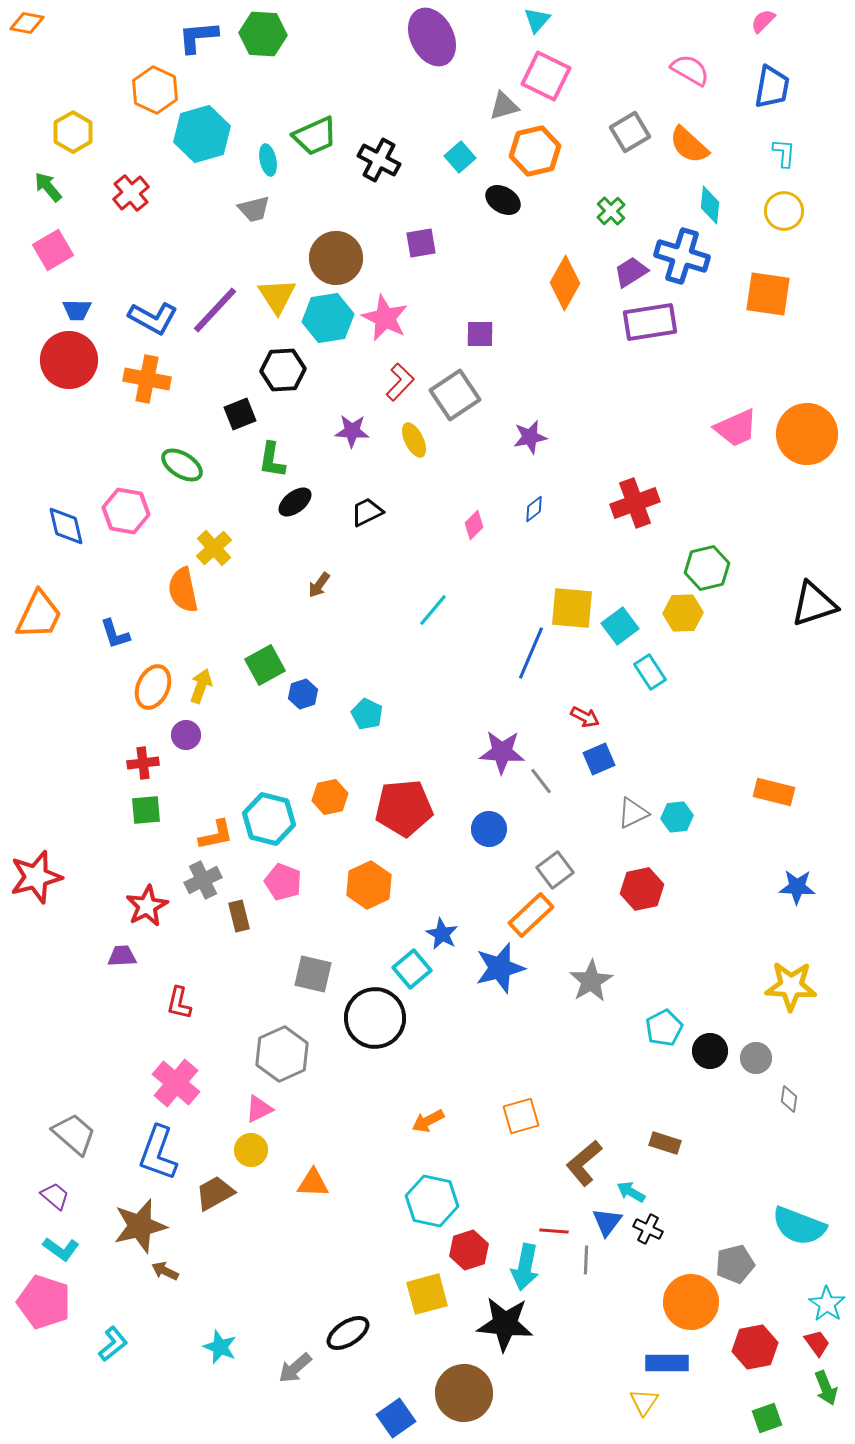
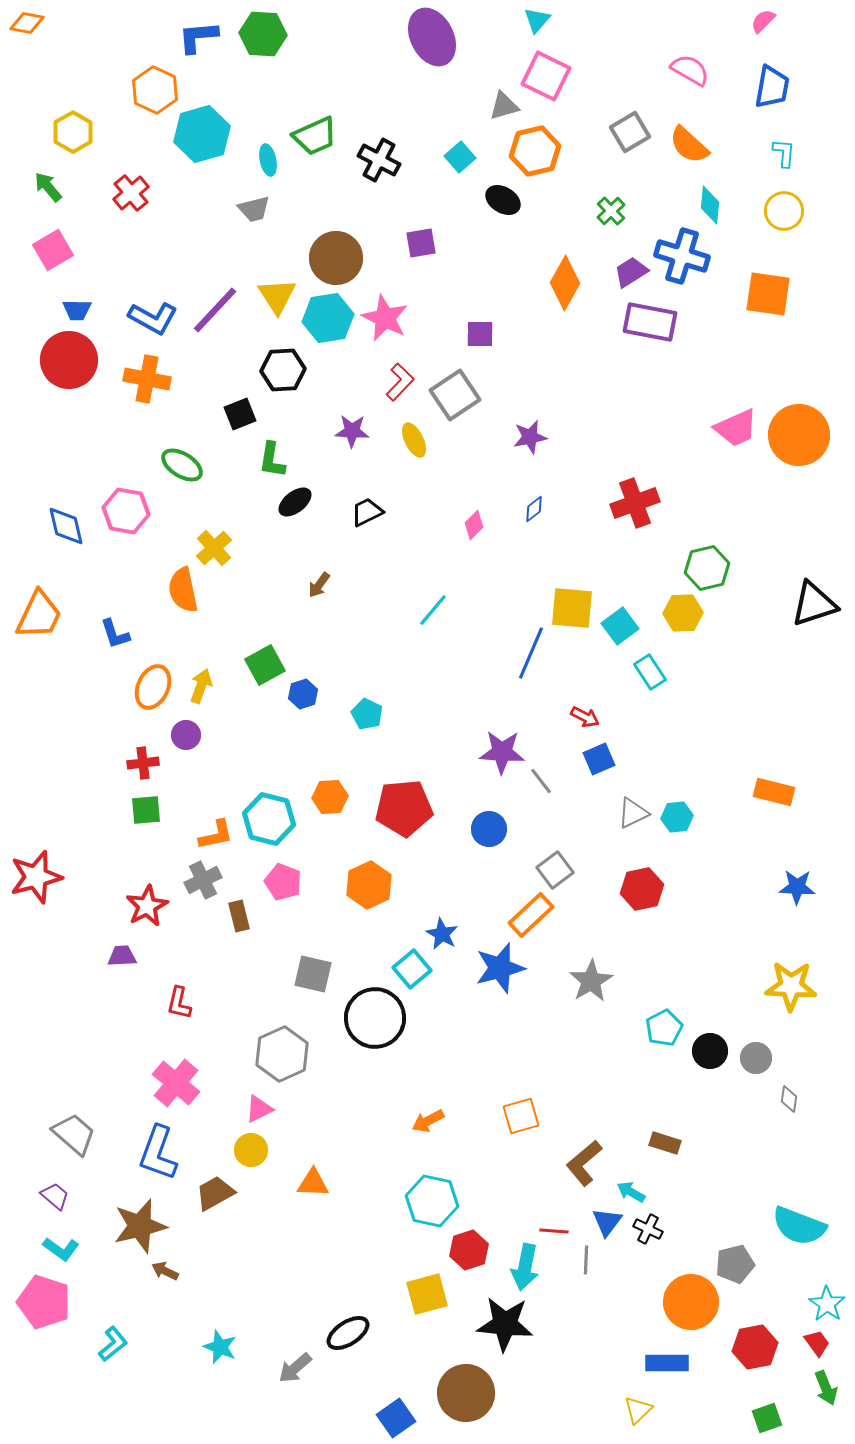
purple rectangle at (650, 322): rotated 20 degrees clockwise
orange circle at (807, 434): moved 8 px left, 1 px down
orange hexagon at (330, 797): rotated 8 degrees clockwise
brown circle at (464, 1393): moved 2 px right
yellow triangle at (644, 1402): moved 6 px left, 8 px down; rotated 12 degrees clockwise
